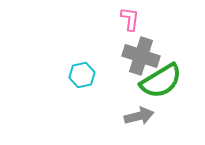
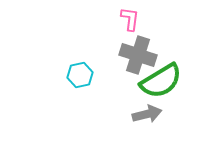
gray cross: moved 3 px left, 1 px up
cyan hexagon: moved 2 px left
gray arrow: moved 8 px right, 2 px up
